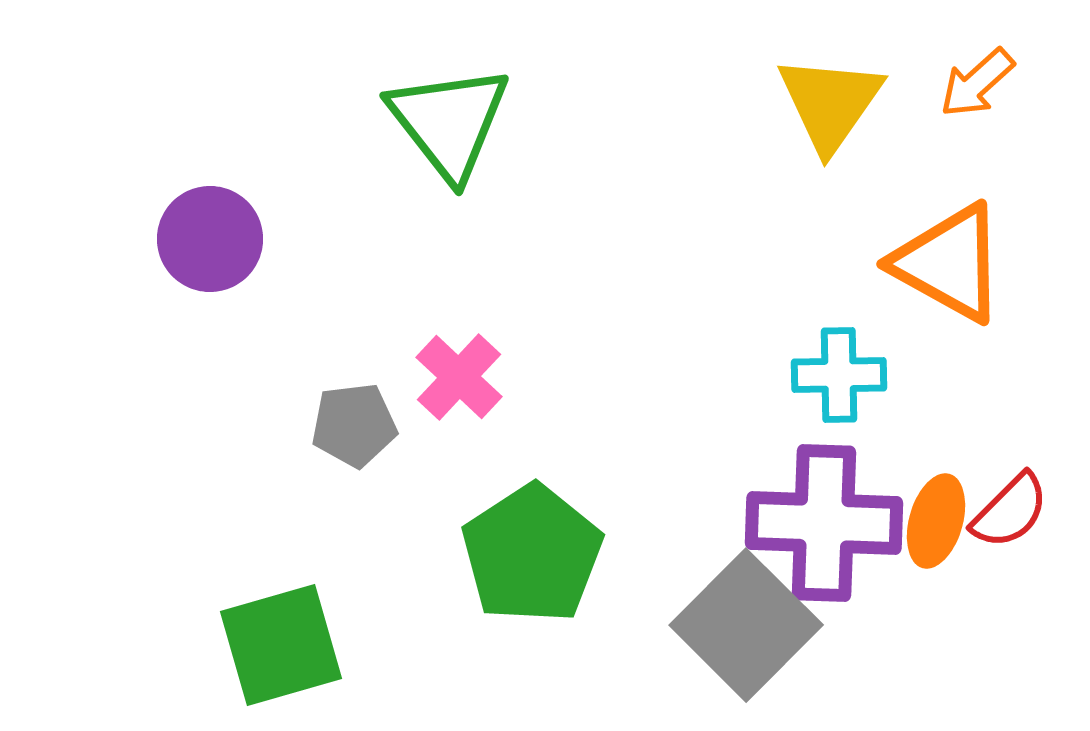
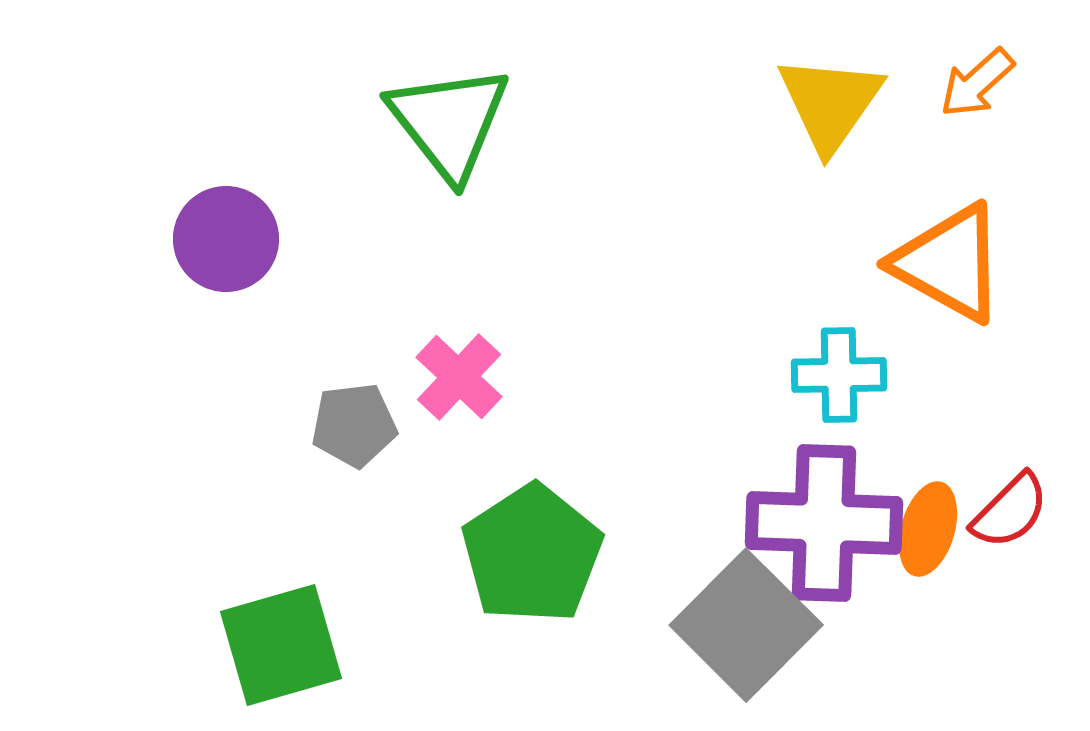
purple circle: moved 16 px right
orange ellipse: moved 8 px left, 8 px down
